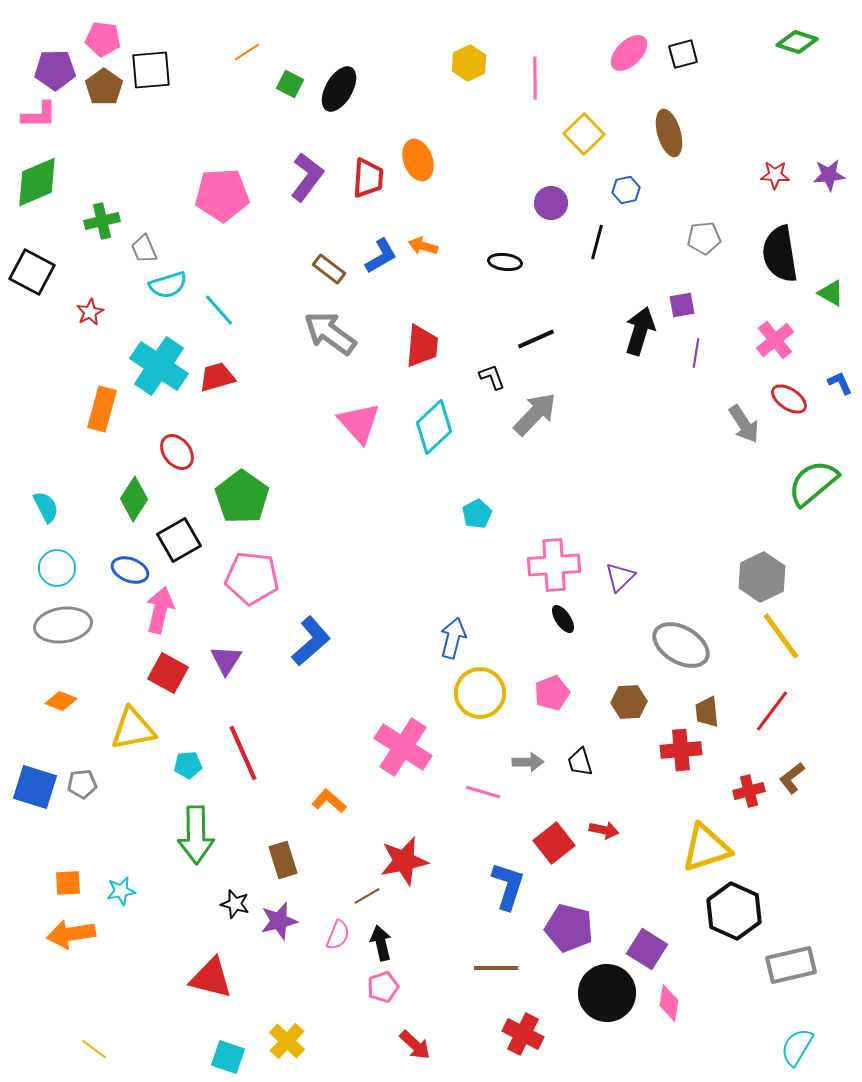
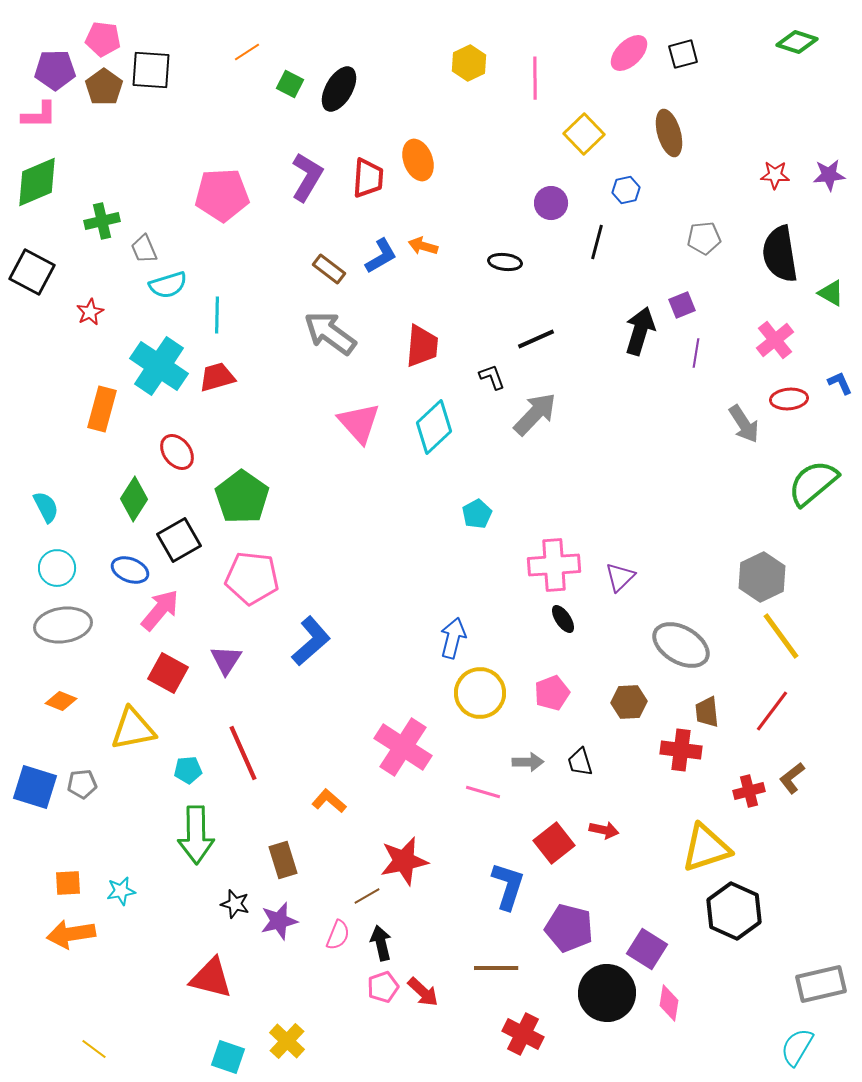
black square at (151, 70): rotated 9 degrees clockwise
purple L-shape at (307, 177): rotated 6 degrees counterclockwise
purple square at (682, 305): rotated 12 degrees counterclockwise
cyan line at (219, 310): moved 2 px left, 5 px down; rotated 42 degrees clockwise
red ellipse at (789, 399): rotated 39 degrees counterclockwise
pink arrow at (160, 610): rotated 27 degrees clockwise
red cross at (681, 750): rotated 12 degrees clockwise
cyan pentagon at (188, 765): moved 5 px down
gray rectangle at (791, 965): moved 30 px right, 19 px down
red arrow at (415, 1045): moved 8 px right, 53 px up
